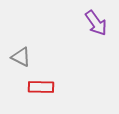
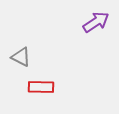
purple arrow: moved 1 px up; rotated 88 degrees counterclockwise
